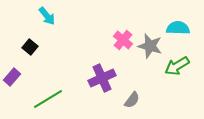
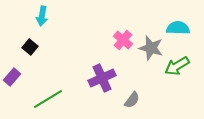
cyan arrow: moved 5 px left; rotated 48 degrees clockwise
gray star: moved 1 px right, 2 px down
